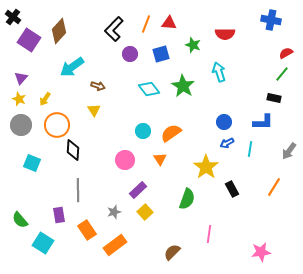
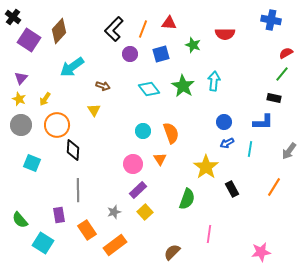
orange line at (146, 24): moved 3 px left, 5 px down
cyan arrow at (219, 72): moved 5 px left, 9 px down; rotated 24 degrees clockwise
brown arrow at (98, 86): moved 5 px right
orange semicircle at (171, 133): rotated 105 degrees clockwise
pink circle at (125, 160): moved 8 px right, 4 px down
